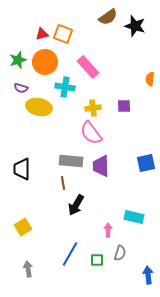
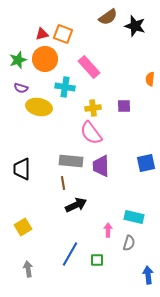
orange circle: moved 3 px up
pink rectangle: moved 1 px right
black arrow: rotated 145 degrees counterclockwise
gray semicircle: moved 9 px right, 10 px up
